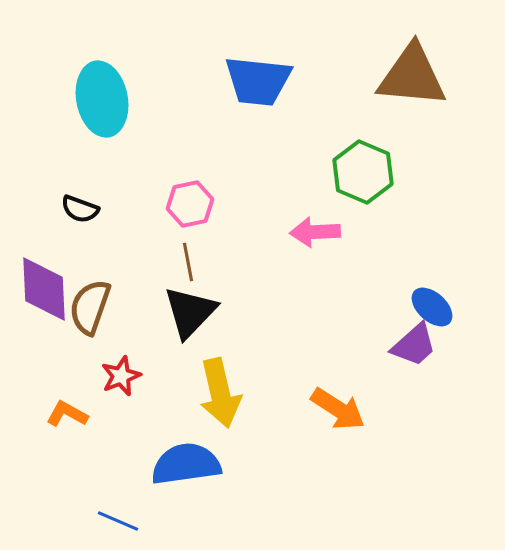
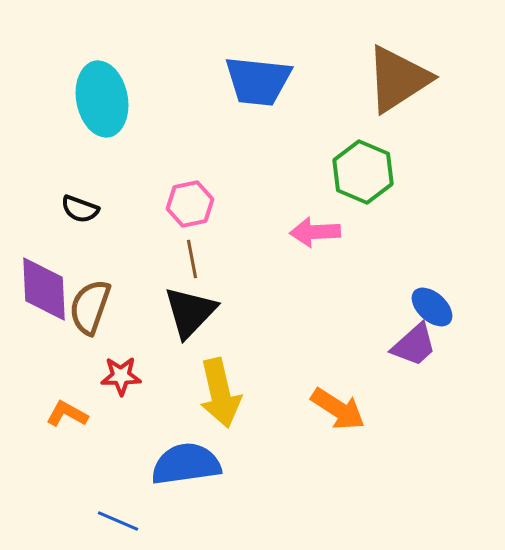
brown triangle: moved 14 px left, 3 px down; rotated 38 degrees counterclockwise
brown line: moved 4 px right, 3 px up
red star: rotated 21 degrees clockwise
